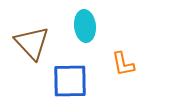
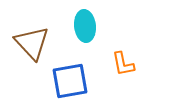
blue square: rotated 9 degrees counterclockwise
